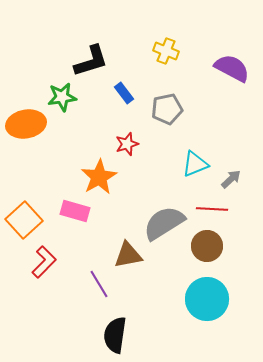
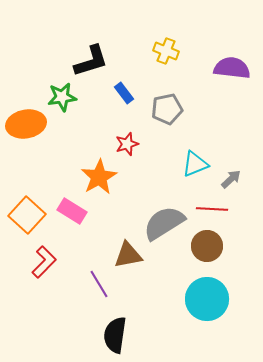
purple semicircle: rotated 21 degrees counterclockwise
pink rectangle: moved 3 px left; rotated 16 degrees clockwise
orange square: moved 3 px right, 5 px up; rotated 6 degrees counterclockwise
